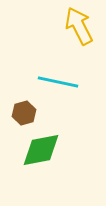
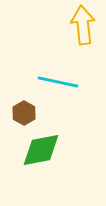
yellow arrow: moved 4 px right, 1 px up; rotated 21 degrees clockwise
brown hexagon: rotated 15 degrees counterclockwise
